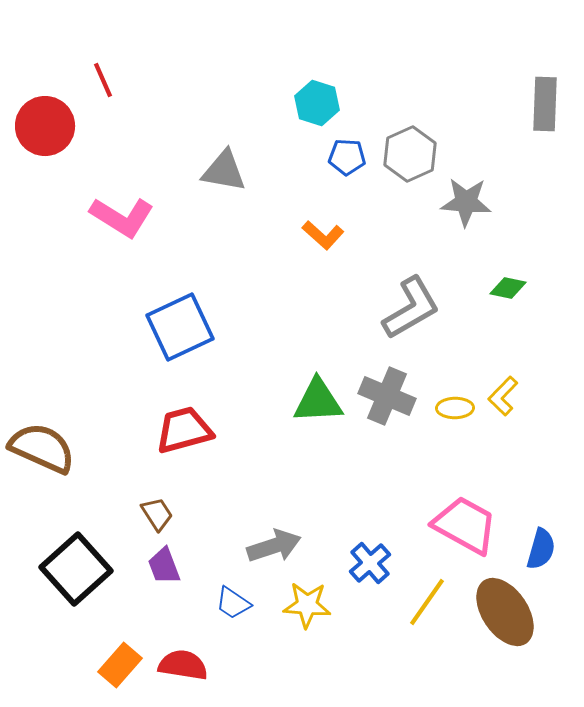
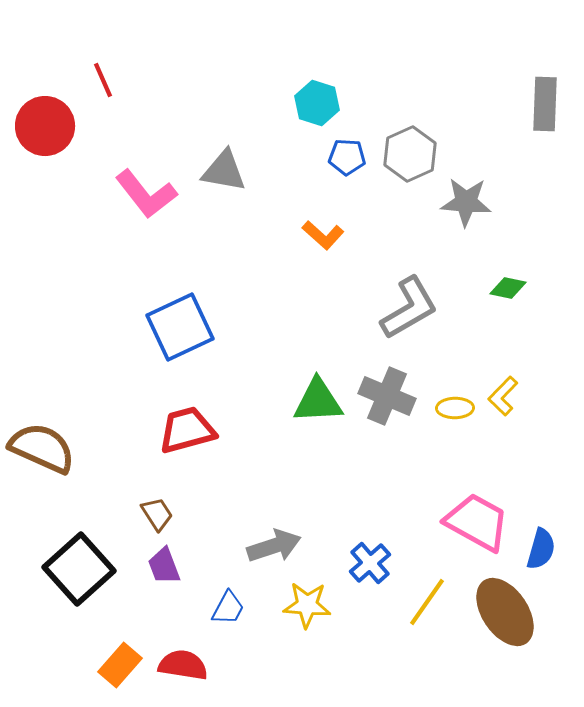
pink L-shape: moved 24 px right, 23 px up; rotated 20 degrees clockwise
gray L-shape: moved 2 px left
red trapezoid: moved 3 px right
pink trapezoid: moved 12 px right, 3 px up
black square: moved 3 px right
blue trapezoid: moved 5 px left, 5 px down; rotated 96 degrees counterclockwise
